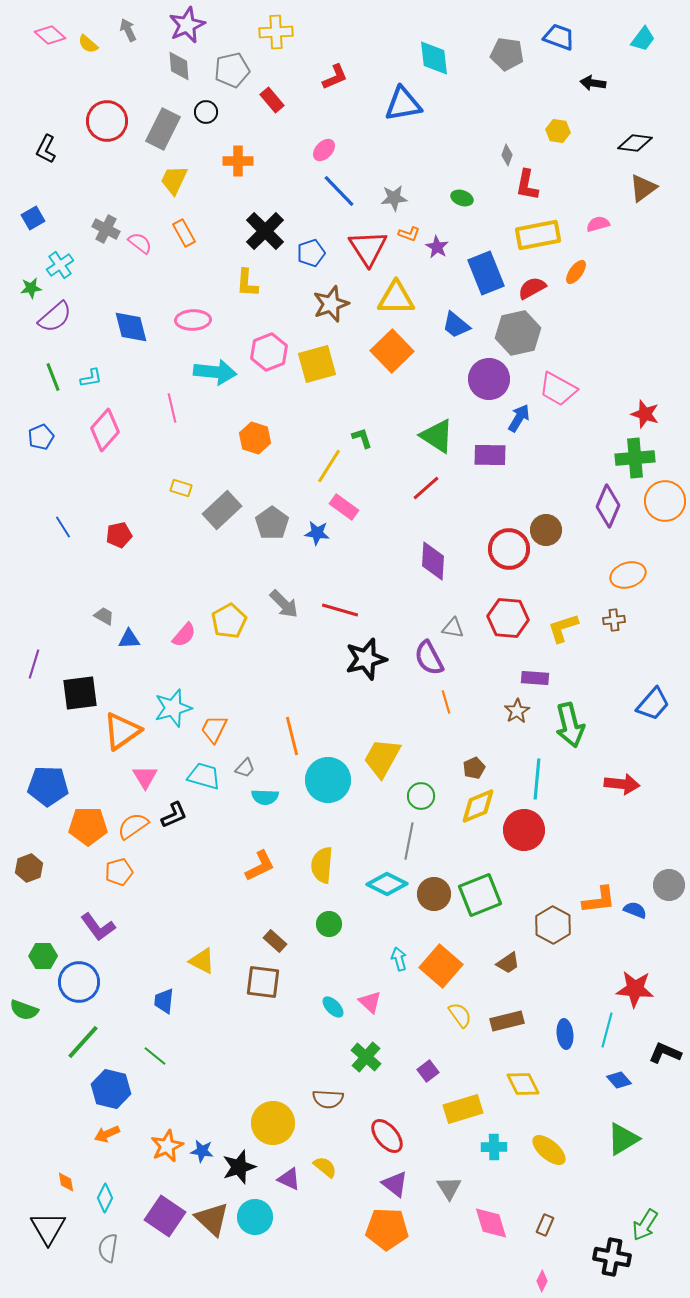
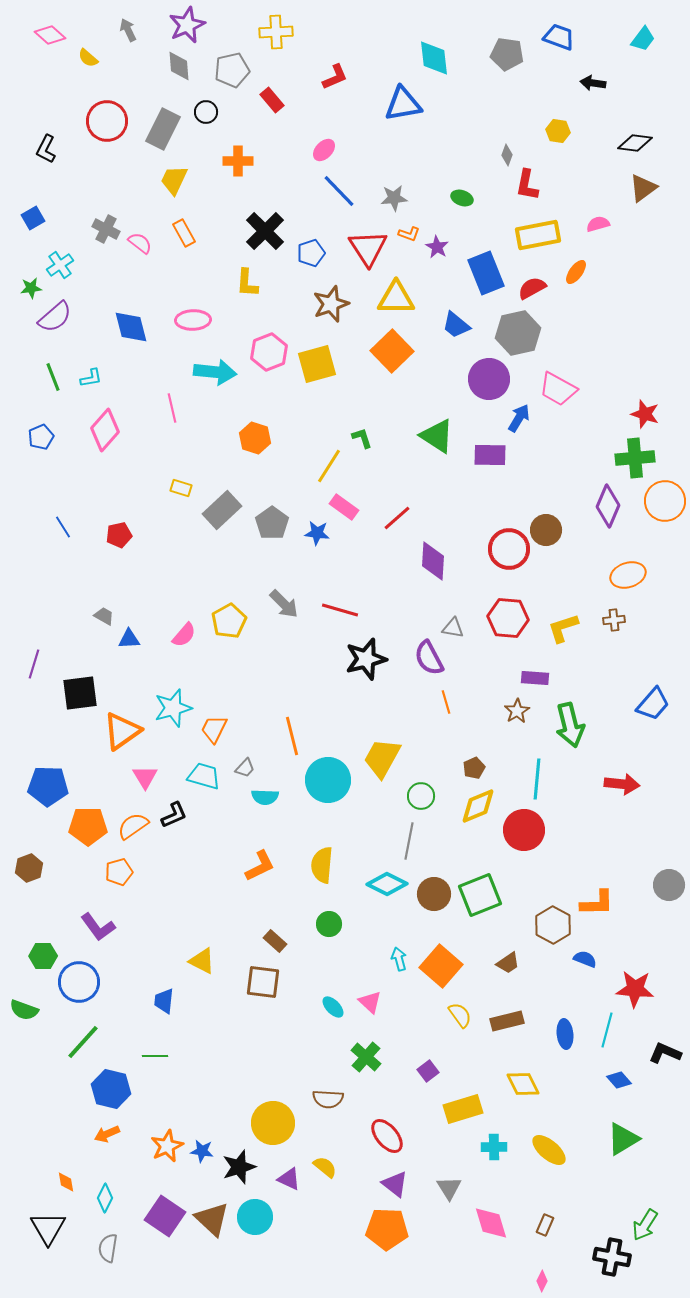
yellow semicircle at (88, 44): moved 14 px down
red line at (426, 488): moved 29 px left, 30 px down
orange L-shape at (599, 900): moved 2 px left, 3 px down; rotated 6 degrees clockwise
blue semicircle at (635, 910): moved 50 px left, 49 px down
green line at (155, 1056): rotated 40 degrees counterclockwise
